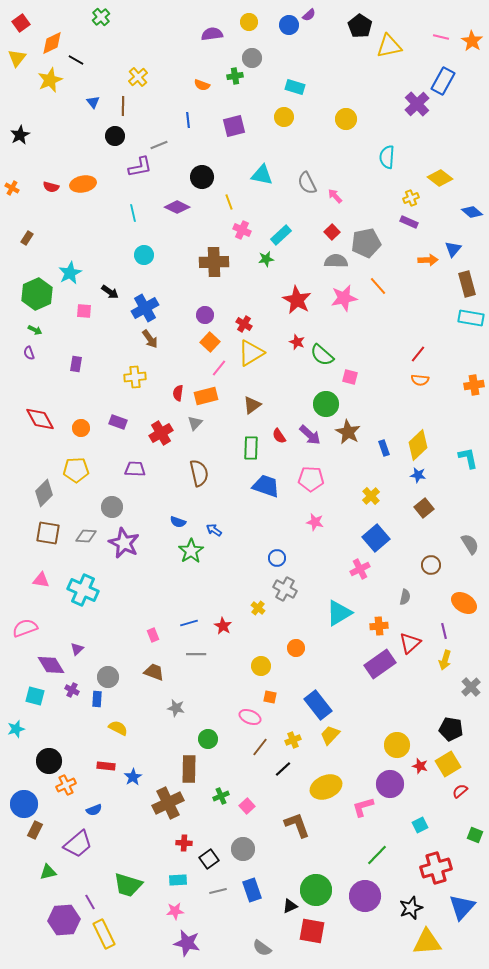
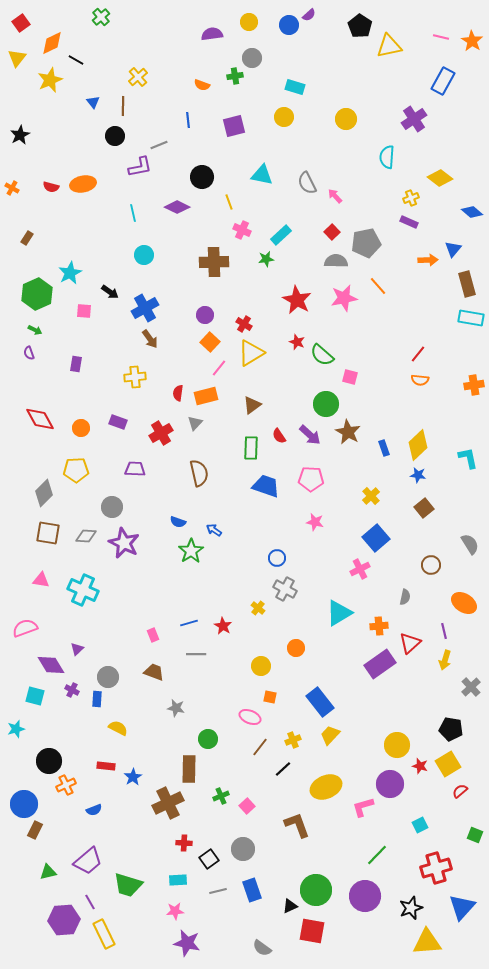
purple cross at (417, 104): moved 3 px left, 15 px down; rotated 10 degrees clockwise
blue rectangle at (318, 705): moved 2 px right, 3 px up
purple trapezoid at (78, 844): moved 10 px right, 17 px down
